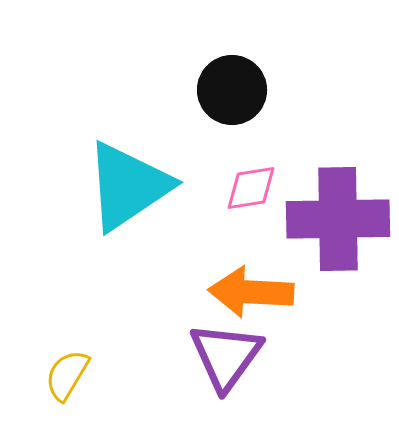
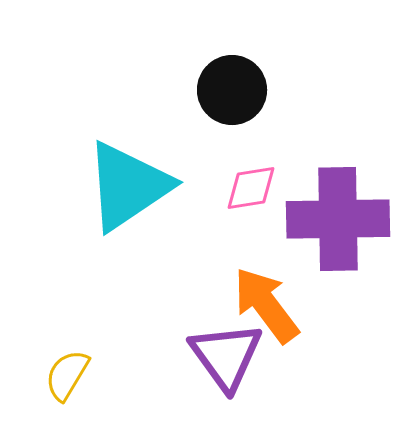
orange arrow: moved 15 px right, 13 px down; rotated 50 degrees clockwise
purple triangle: rotated 12 degrees counterclockwise
